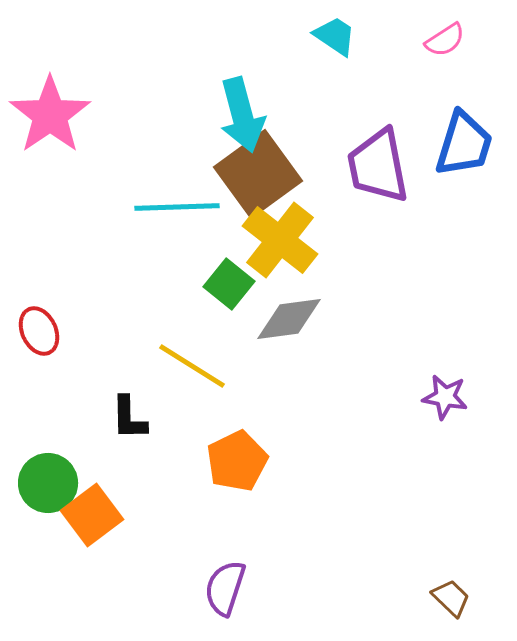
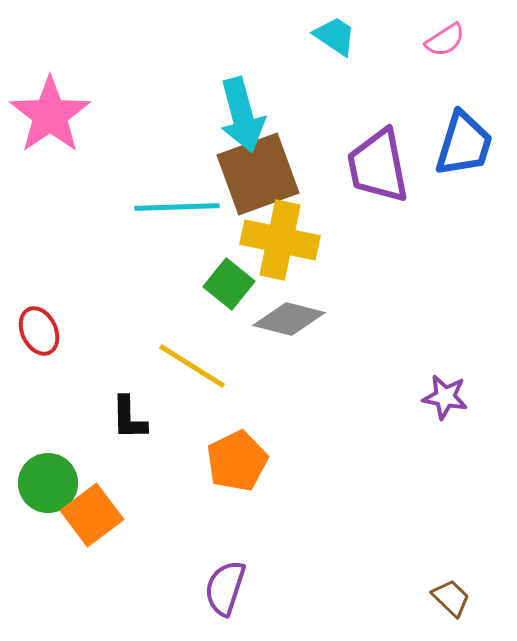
brown square: rotated 16 degrees clockwise
yellow cross: rotated 26 degrees counterclockwise
gray diamond: rotated 22 degrees clockwise
